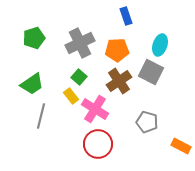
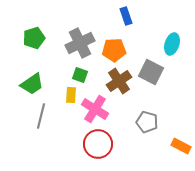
cyan ellipse: moved 12 px right, 1 px up
orange pentagon: moved 3 px left
green square: moved 1 px right, 2 px up; rotated 21 degrees counterclockwise
yellow rectangle: moved 1 px up; rotated 42 degrees clockwise
